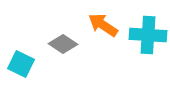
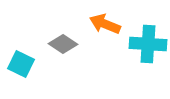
orange arrow: moved 2 px right, 1 px up; rotated 12 degrees counterclockwise
cyan cross: moved 9 px down
